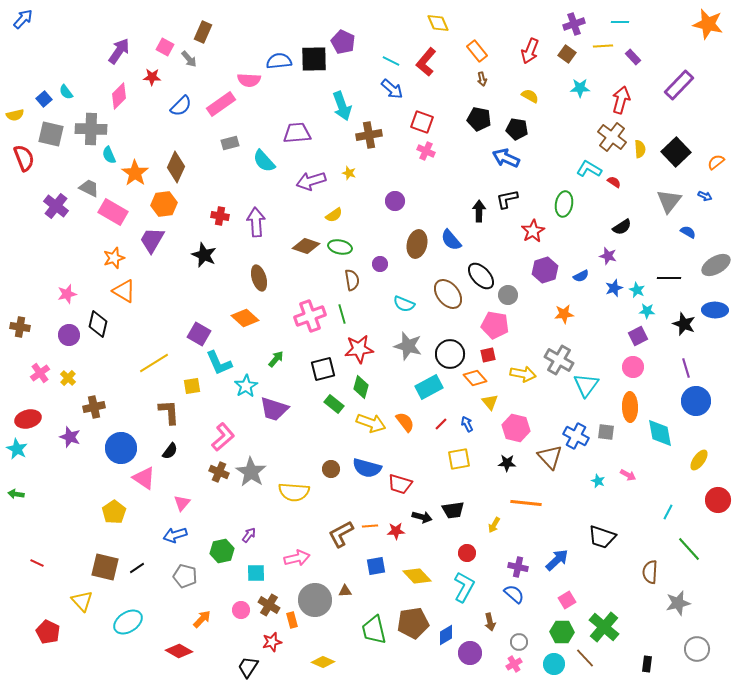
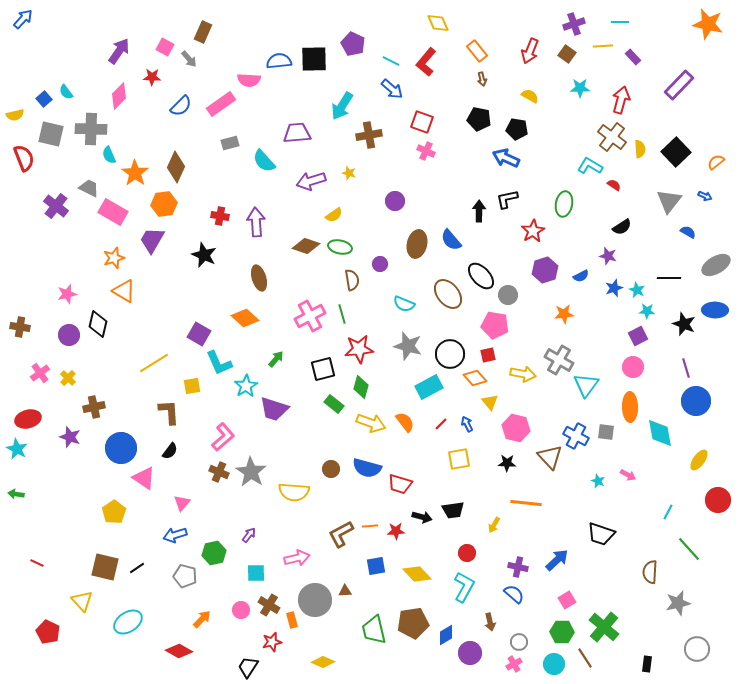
purple pentagon at (343, 42): moved 10 px right, 2 px down
cyan arrow at (342, 106): rotated 52 degrees clockwise
cyan L-shape at (589, 169): moved 1 px right, 3 px up
red semicircle at (614, 182): moved 3 px down
pink cross at (310, 316): rotated 8 degrees counterclockwise
black trapezoid at (602, 537): moved 1 px left, 3 px up
green hexagon at (222, 551): moved 8 px left, 2 px down
yellow diamond at (417, 576): moved 2 px up
brown line at (585, 658): rotated 10 degrees clockwise
